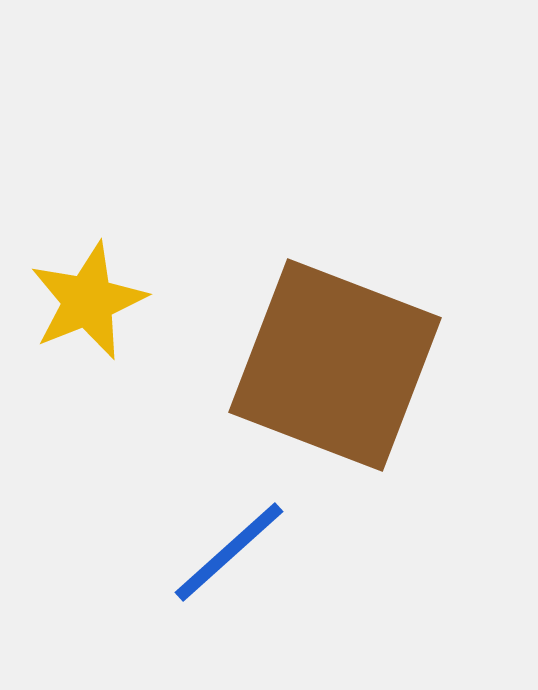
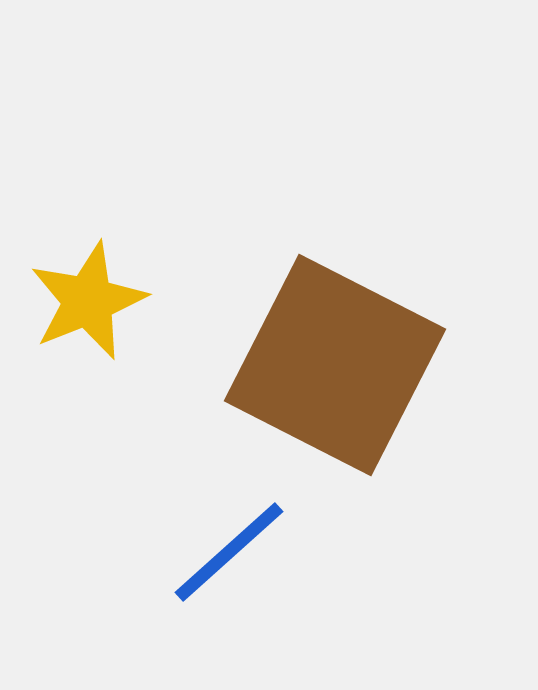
brown square: rotated 6 degrees clockwise
